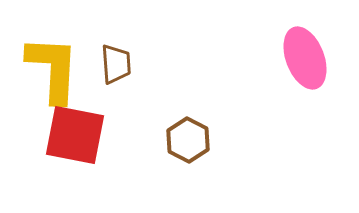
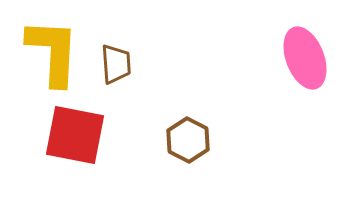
yellow L-shape: moved 17 px up
